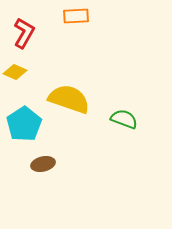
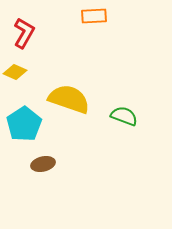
orange rectangle: moved 18 px right
green semicircle: moved 3 px up
